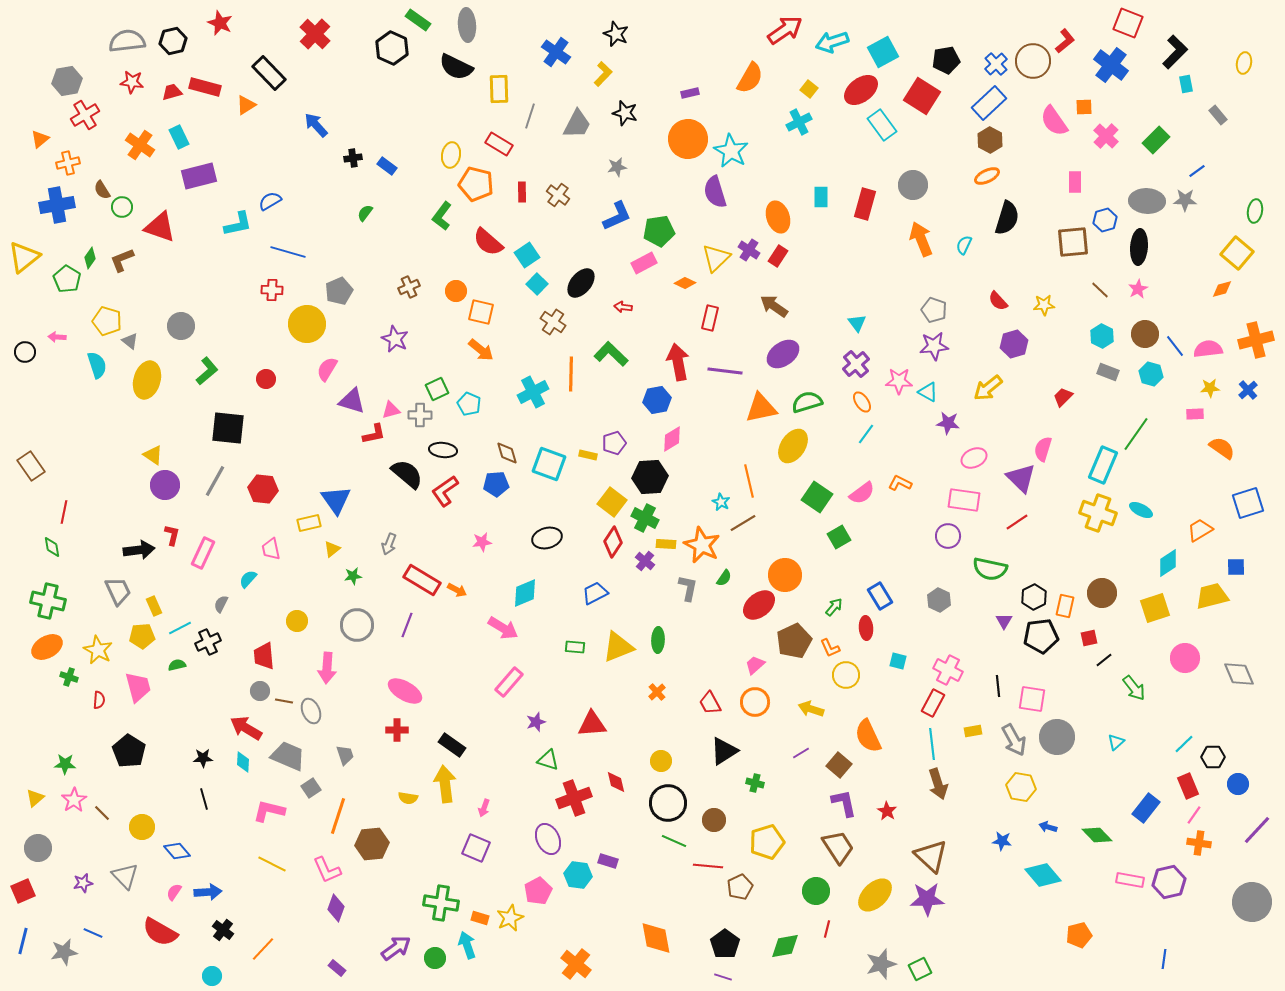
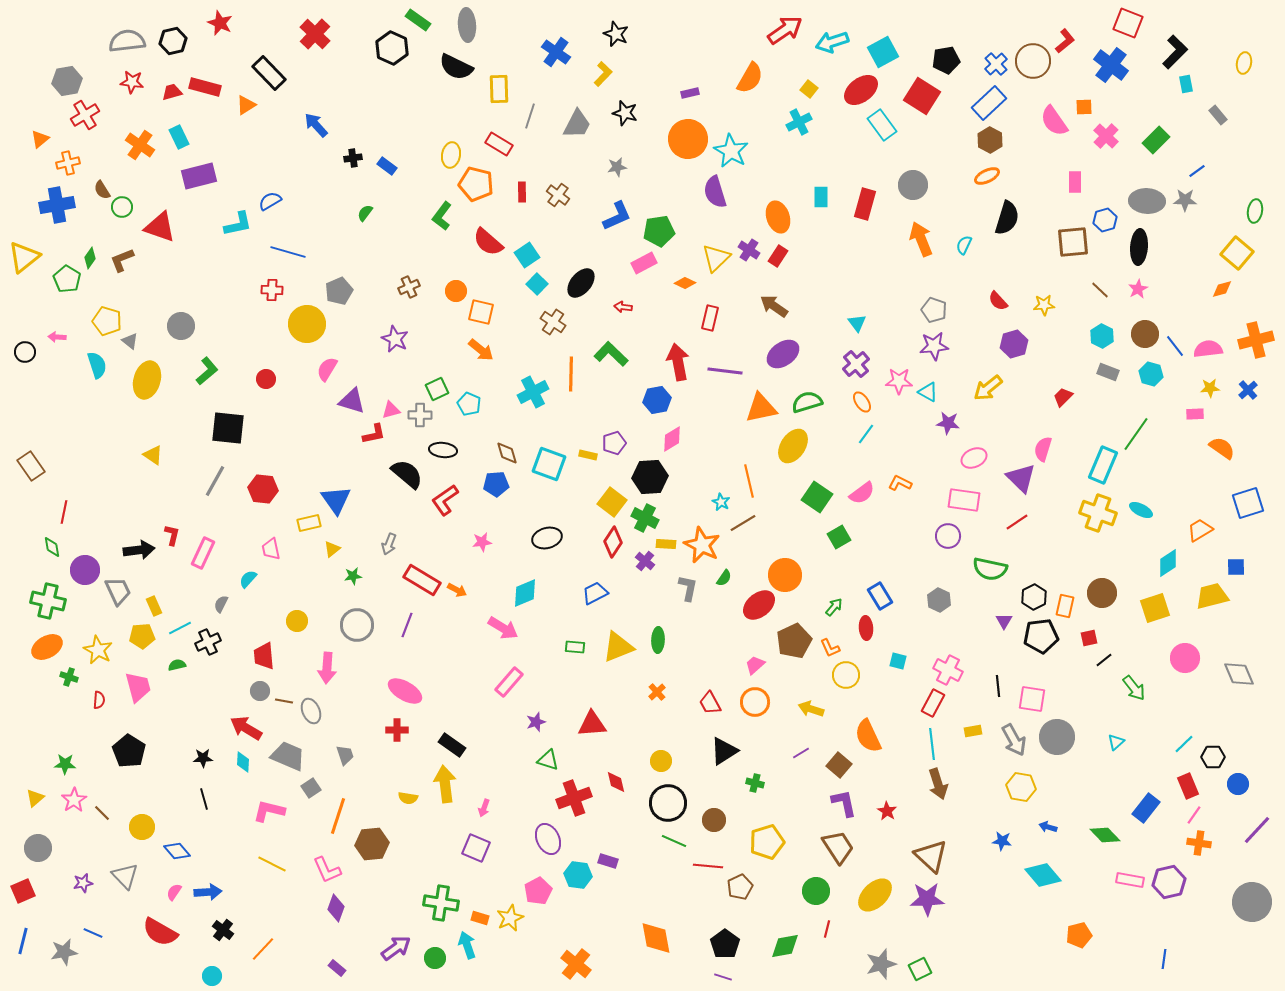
purple circle at (165, 485): moved 80 px left, 85 px down
red L-shape at (445, 491): moved 9 px down
green diamond at (1097, 835): moved 8 px right
